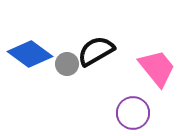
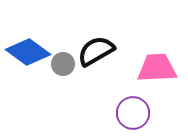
blue diamond: moved 2 px left, 2 px up
gray circle: moved 4 px left
pink trapezoid: rotated 54 degrees counterclockwise
